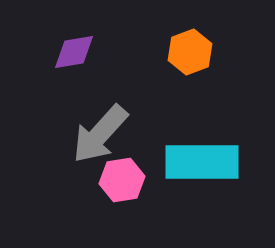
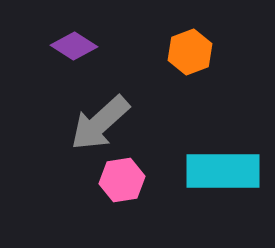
purple diamond: moved 6 px up; rotated 42 degrees clockwise
gray arrow: moved 11 px up; rotated 6 degrees clockwise
cyan rectangle: moved 21 px right, 9 px down
